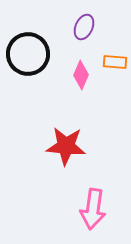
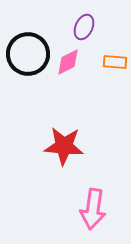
pink diamond: moved 13 px left, 13 px up; rotated 40 degrees clockwise
red star: moved 2 px left
